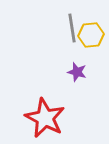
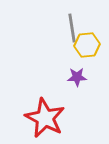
yellow hexagon: moved 4 px left, 10 px down
purple star: moved 5 px down; rotated 18 degrees counterclockwise
